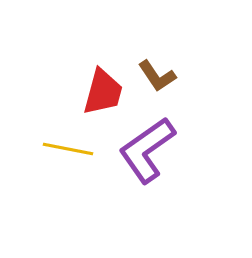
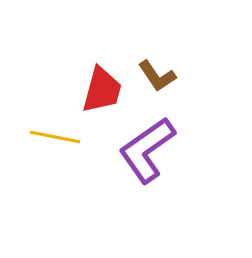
red trapezoid: moved 1 px left, 2 px up
yellow line: moved 13 px left, 12 px up
